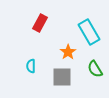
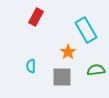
red rectangle: moved 4 px left, 6 px up
cyan rectangle: moved 3 px left, 2 px up
green semicircle: moved 1 px right, 1 px down; rotated 114 degrees clockwise
